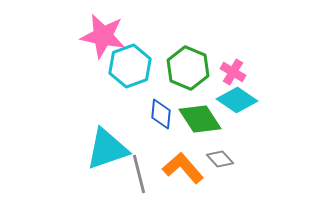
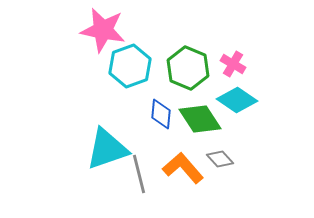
pink star: moved 6 px up
pink cross: moved 8 px up
